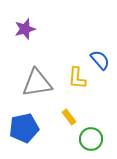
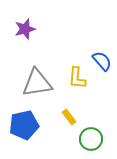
blue semicircle: moved 2 px right, 1 px down
blue pentagon: moved 3 px up
